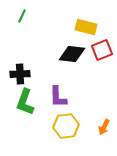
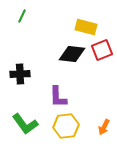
green L-shape: moved 22 px down; rotated 56 degrees counterclockwise
